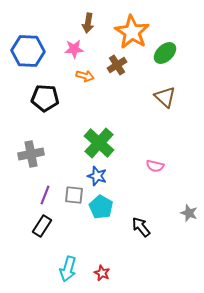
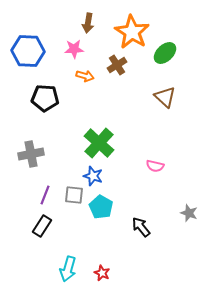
blue star: moved 4 px left
